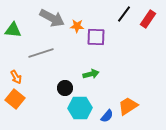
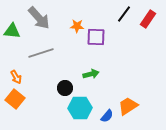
gray arrow: moved 13 px left; rotated 20 degrees clockwise
green triangle: moved 1 px left, 1 px down
